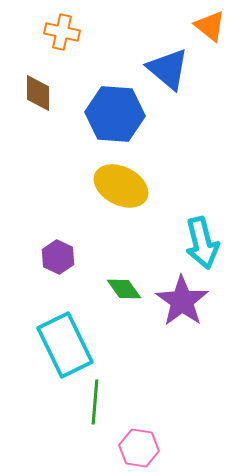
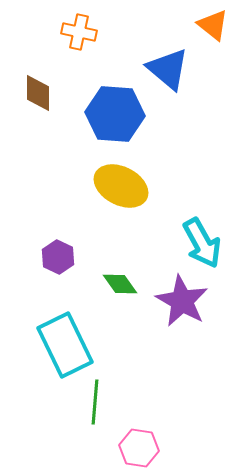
orange triangle: moved 3 px right, 1 px up
orange cross: moved 17 px right
cyan arrow: rotated 15 degrees counterclockwise
green diamond: moved 4 px left, 5 px up
purple star: rotated 6 degrees counterclockwise
